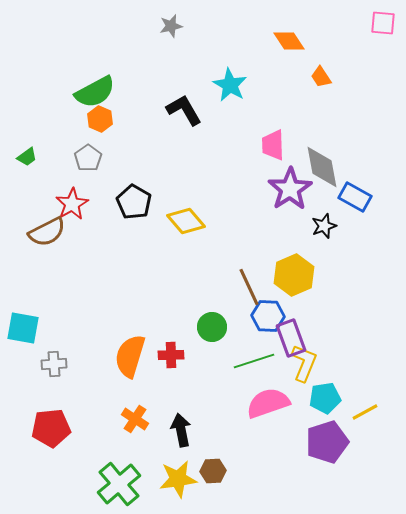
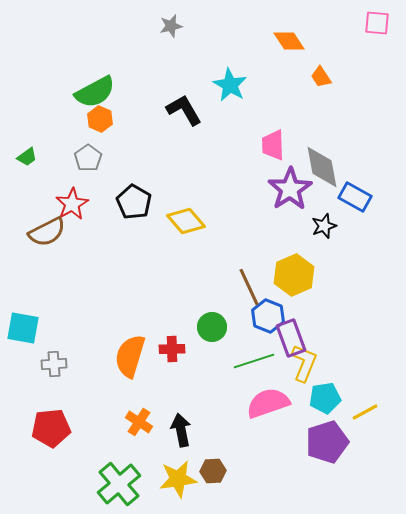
pink square: moved 6 px left
blue hexagon: rotated 20 degrees clockwise
red cross: moved 1 px right, 6 px up
orange cross: moved 4 px right, 3 px down
